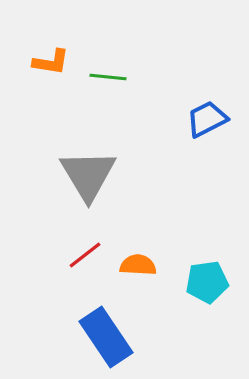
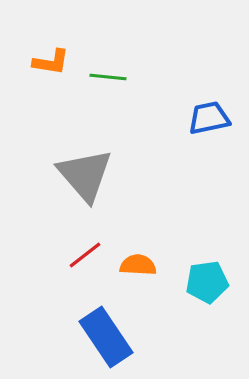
blue trapezoid: moved 2 px right, 1 px up; rotated 15 degrees clockwise
gray triangle: moved 3 px left; rotated 10 degrees counterclockwise
